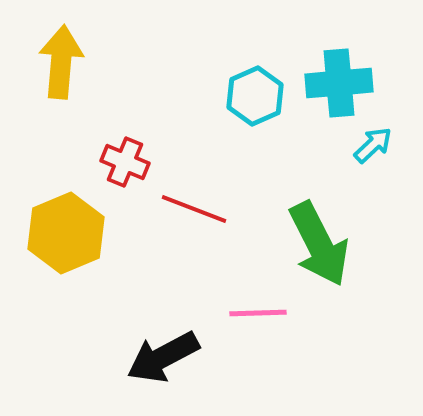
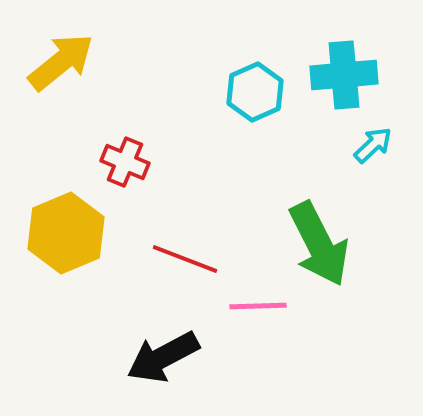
yellow arrow: rotated 46 degrees clockwise
cyan cross: moved 5 px right, 8 px up
cyan hexagon: moved 4 px up
red line: moved 9 px left, 50 px down
pink line: moved 7 px up
